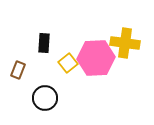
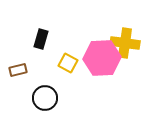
black rectangle: moved 3 px left, 4 px up; rotated 12 degrees clockwise
pink hexagon: moved 6 px right
yellow square: rotated 24 degrees counterclockwise
brown rectangle: rotated 54 degrees clockwise
